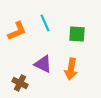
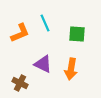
orange L-shape: moved 3 px right, 2 px down
